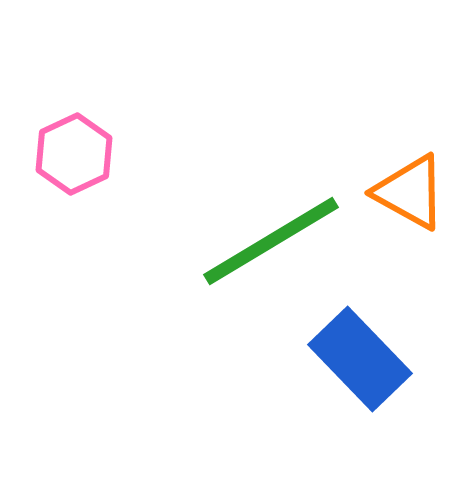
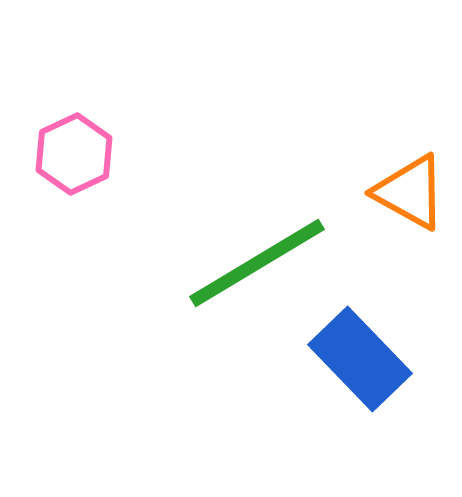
green line: moved 14 px left, 22 px down
